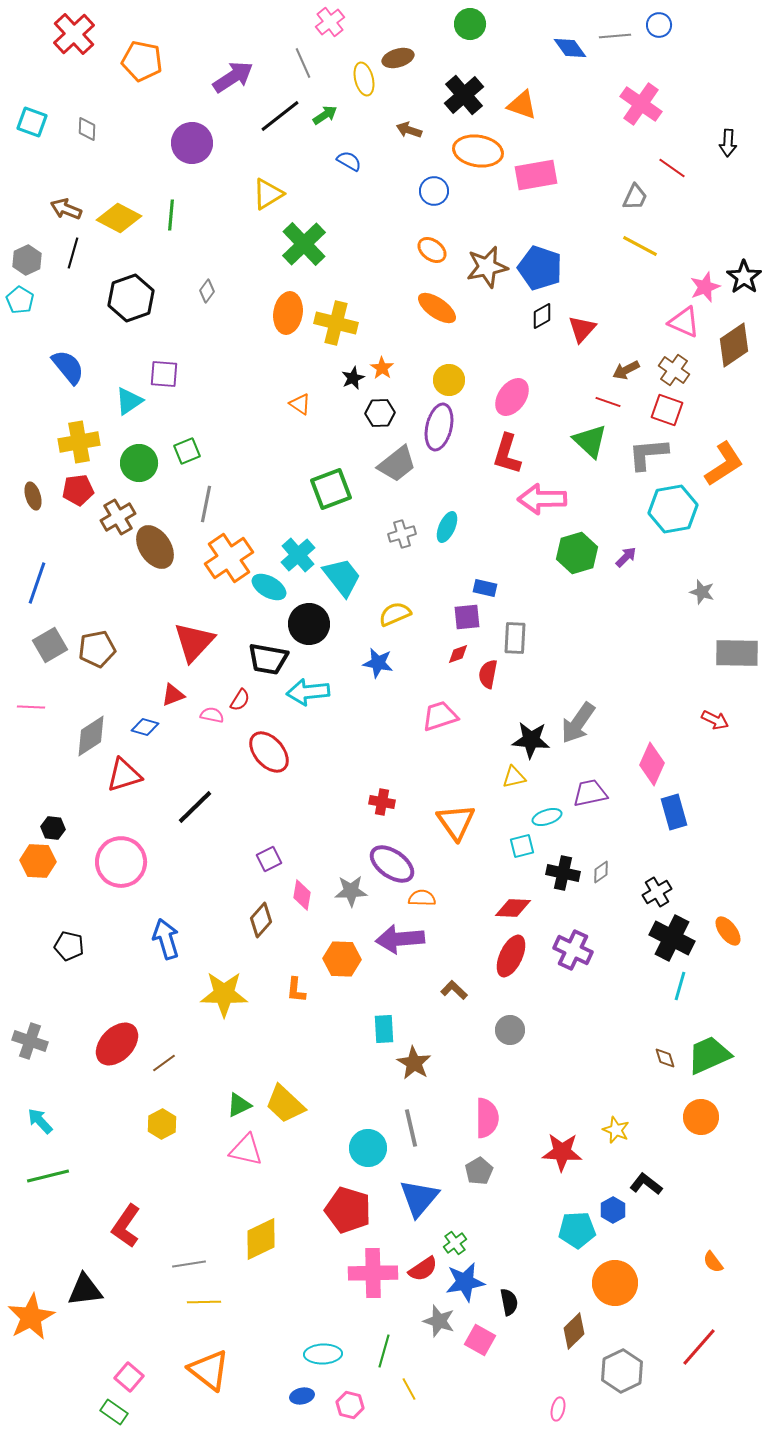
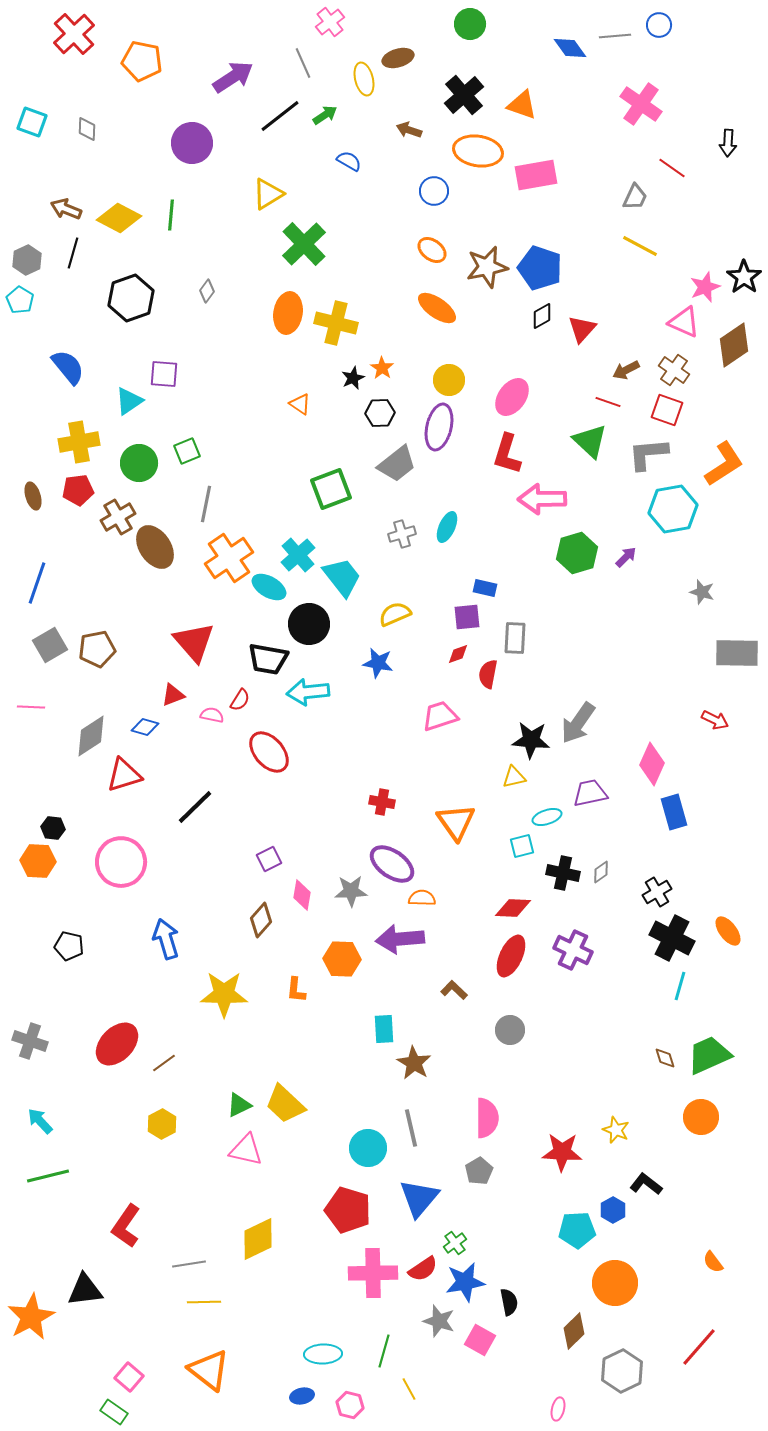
red triangle at (194, 642): rotated 24 degrees counterclockwise
yellow diamond at (261, 1239): moved 3 px left
